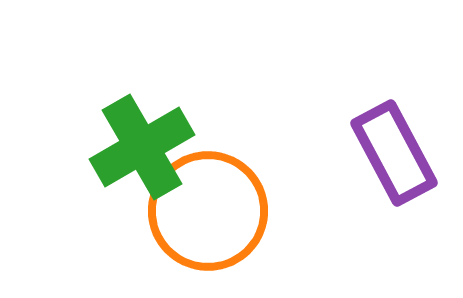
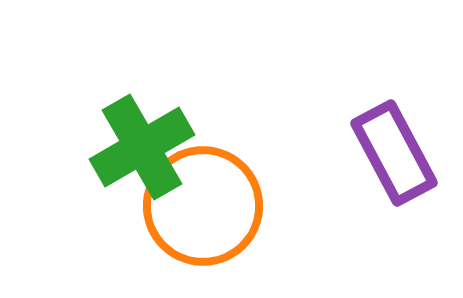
orange circle: moved 5 px left, 5 px up
